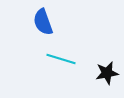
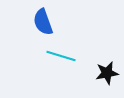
cyan line: moved 3 px up
